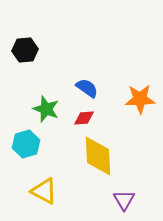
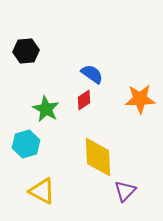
black hexagon: moved 1 px right, 1 px down
blue semicircle: moved 5 px right, 14 px up
green star: rotated 8 degrees clockwise
red diamond: moved 18 px up; rotated 30 degrees counterclockwise
yellow diamond: moved 1 px down
yellow triangle: moved 2 px left
purple triangle: moved 1 px right, 9 px up; rotated 15 degrees clockwise
